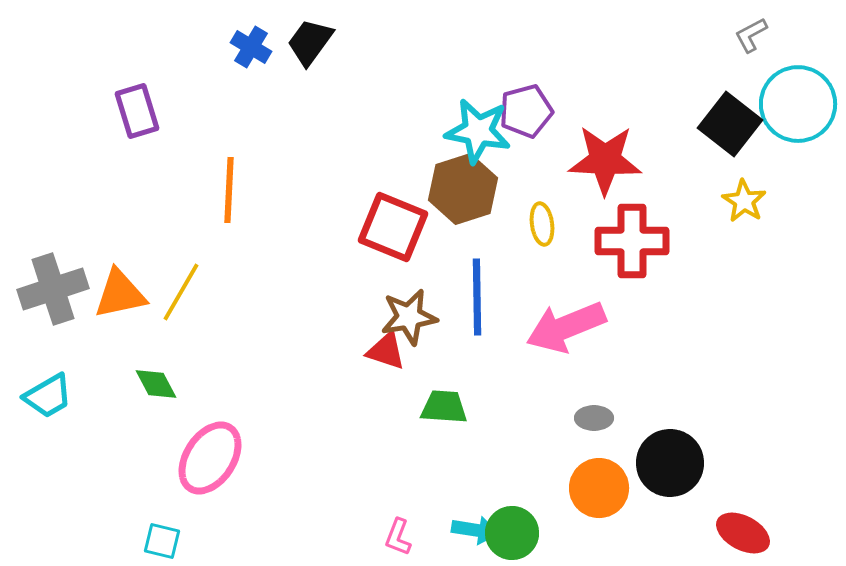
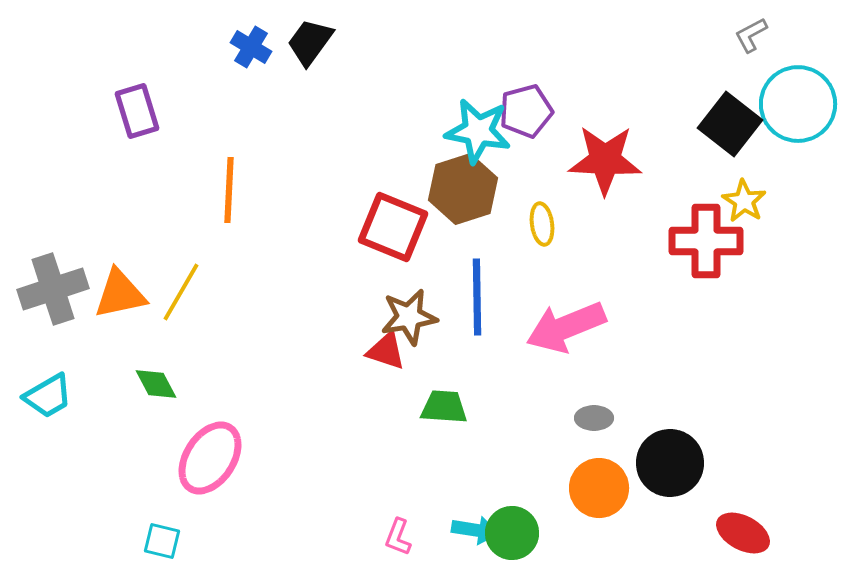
red cross: moved 74 px right
